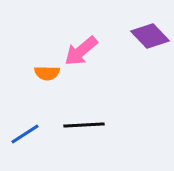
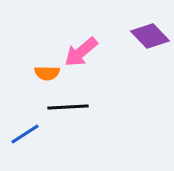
pink arrow: moved 1 px down
black line: moved 16 px left, 18 px up
